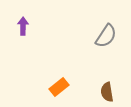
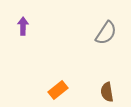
gray semicircle: moved 3 px up
orange rectangle: moved 1 px left, 3 px down
